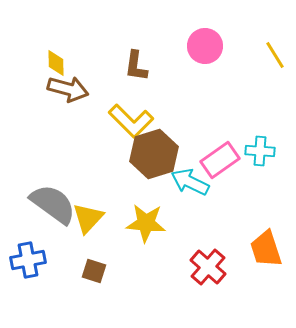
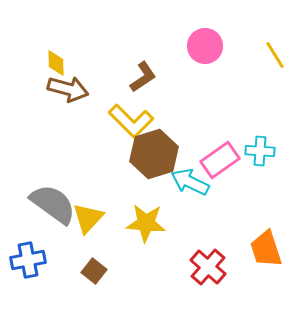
brown L-shape: moved 7 px right, 11 px down; rotated 132 degrees counterclockwise
brown square: rotated 20 degrees clockwise
